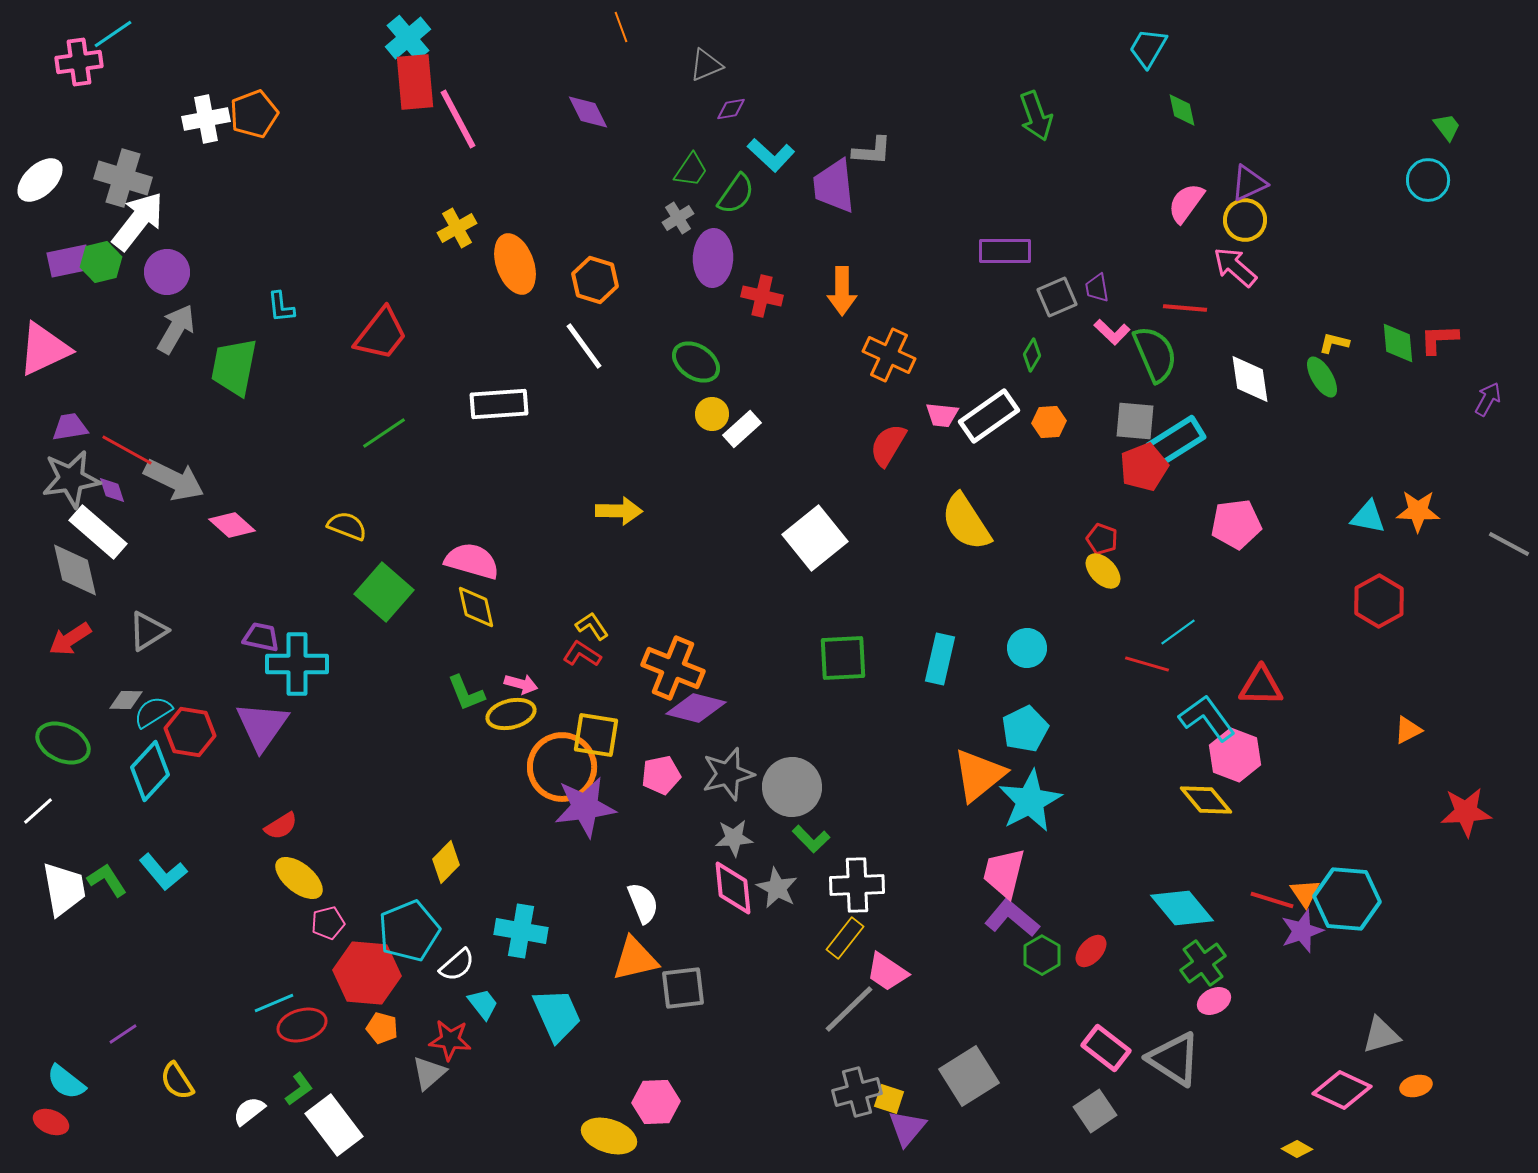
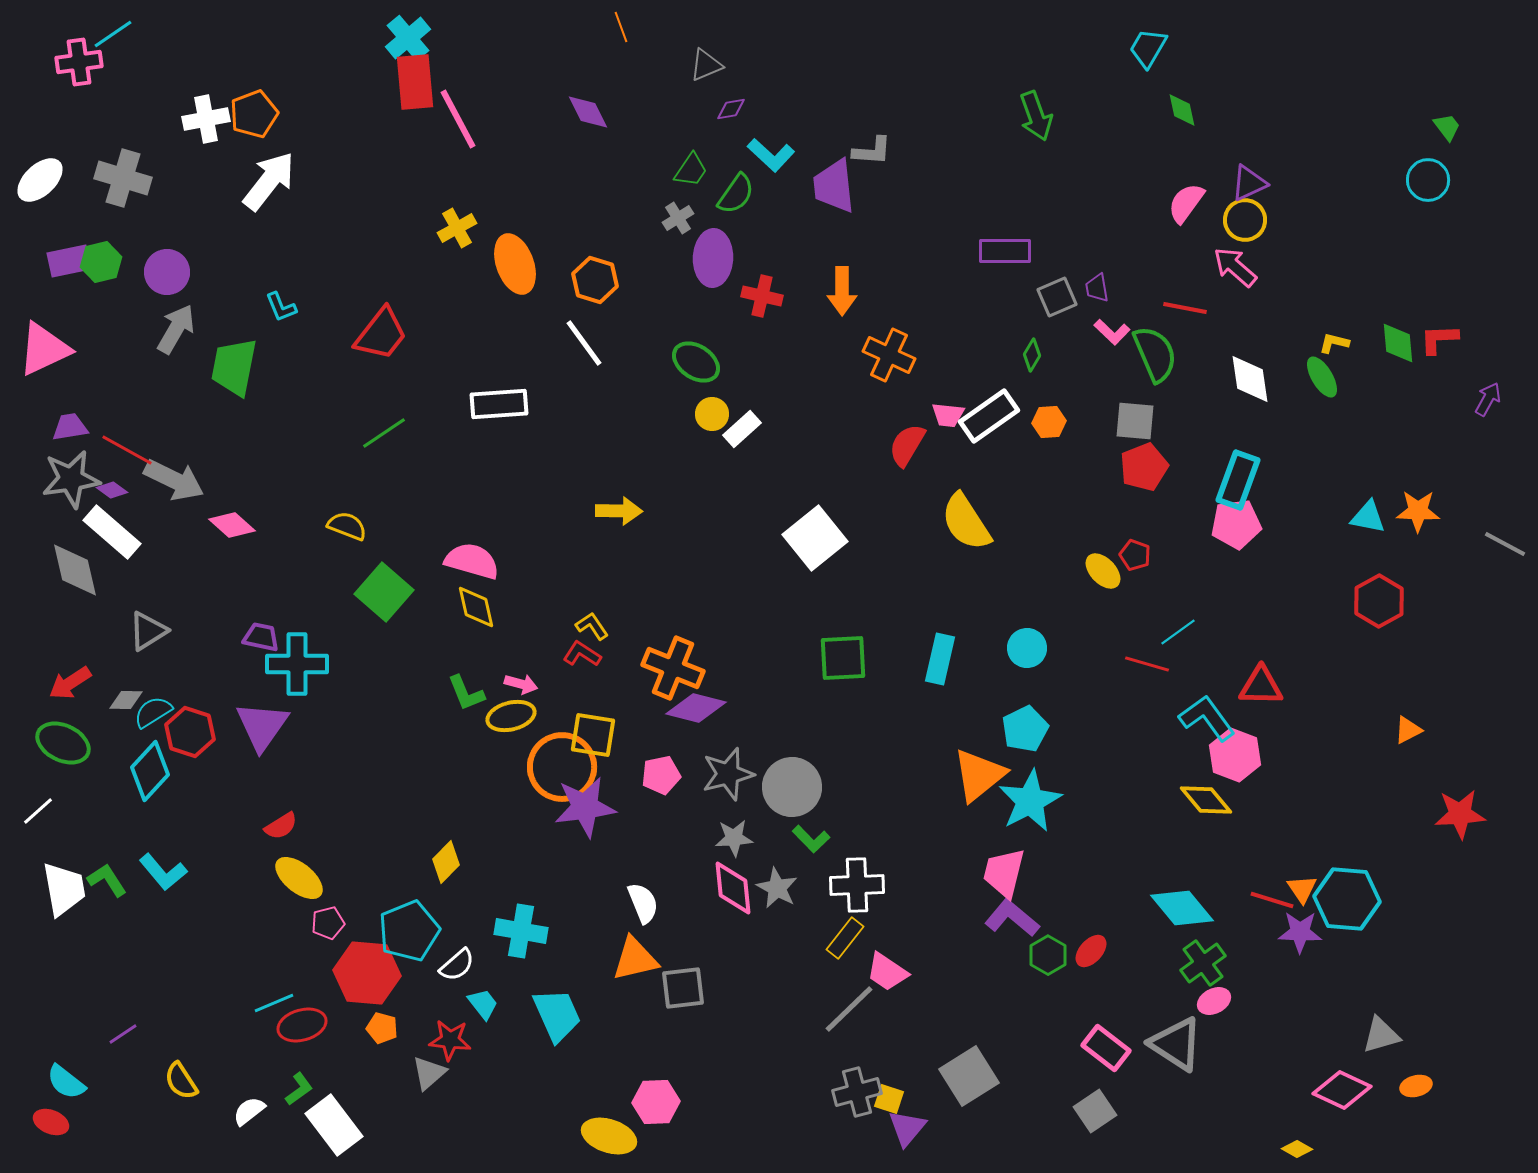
white arrow at (138, 221): moved 131 px right, 40 px up
cyan L-shape at (281, 307): rotated 16 degrees counterclockwise
red line at (1185, 308): rotated 6 degrees clockwise
white line at (584, 346): moved 3 px up
pink trapezoid at (942, 415): moved 6 px right
cyan rectangle at (1176, 441): moved 62 px right, 39 px down; rotated 38 degrees counterclockwise
red semicircle at (888, 445): moved 19 px right
purple diamond at (112, 490): rotated 36 degrees counterclockwise
white rectangle at (98, 532): moved 14 px right
red pentagon at (1102, 539): moved 33 px right, 16 px down
gray line at (1509, 544): moved 4 px left
red arrow at (70, 639): moved 44 px down
yellow ellipse at (511, 714): moved 2 px down
red hexagon at (190, 732): rotated 9 degrees clockwise
yellow square at (596, 735): moved 3 px left
red star at (1466, 812): moved 6 px left, 2 px down
orange triangle at (1305, 893): moved 3 px left, 4 px up
purple star at (1302, 931): moved 2 px left, 1 px down; rotated 21 degrees clockwise
green hexagon at (1042, 955): moved 6 px right
gray triangle at (1174, 1059): moved 2 px right, 15 px up
yellow semicircle at (177, 1081): moved 4 px right
